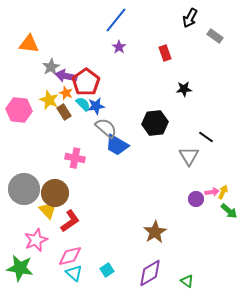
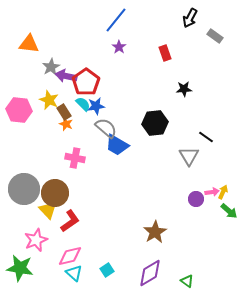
orange star: moved 31 px down
